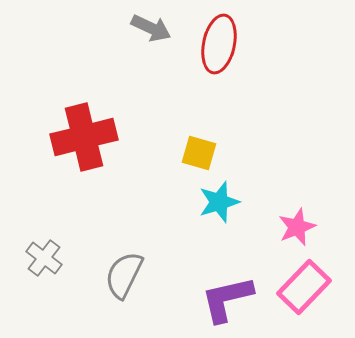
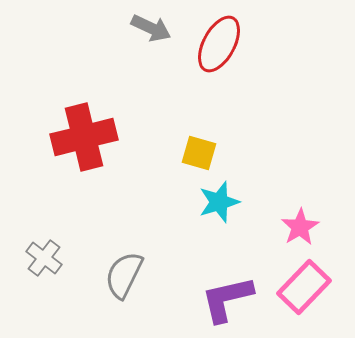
red ellipse: rotated 16 degrees clockwise
pink star: moved 3 px right; rotated 9 degrees counterclockwise
